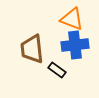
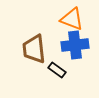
brown trapezoid: moved 2 px right
